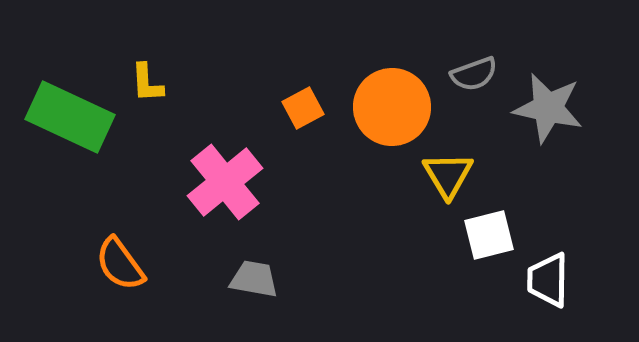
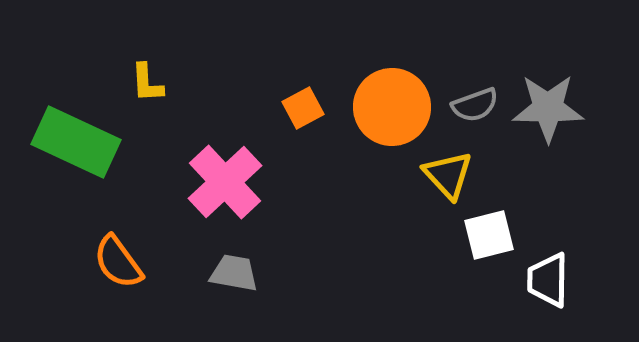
gray semicircle: moved 1 px right, 31 px down
gray star: rotated 12 degrees counterclockwise
green rectangle: moved 6 px right, 25 px down
yellow triangle: rotated 12 degrees counterclockwise
pink cross: rotated 4 degrees counterclockwise
orange semicircle: moved 2 px left, 2 px up
gray trapezoid: moved 20 px left, 6 px up
